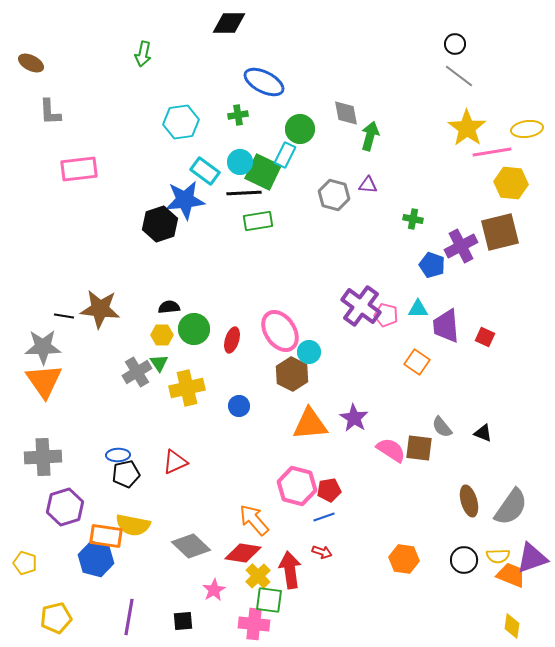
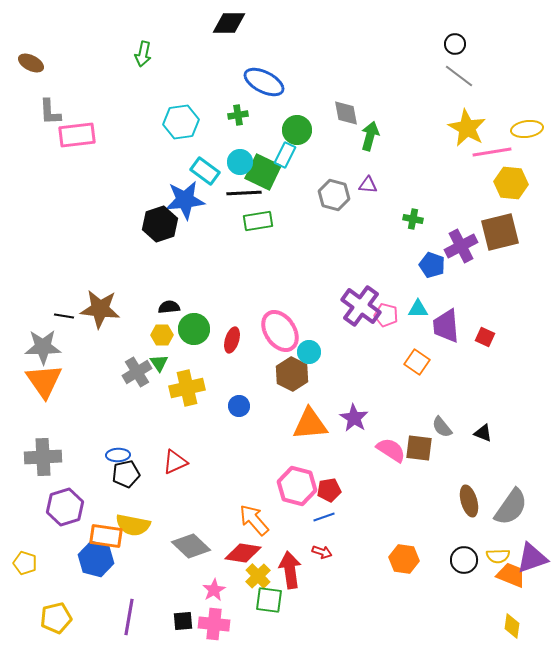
yellow star at (467, 128): rotated 6 degrees counterclockwise
green circle at (300, 129): moved 3 px left, 1 px down
pink rectangle at (79, 169): moved 2 px left, 34 px up
pink cross at (254, 624): moved 40 px left
